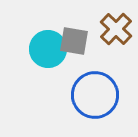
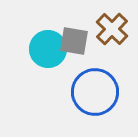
brown cross: moved 4 px left
blue circle: moved 3 px up
